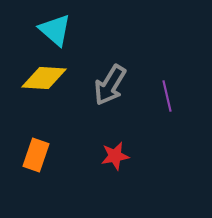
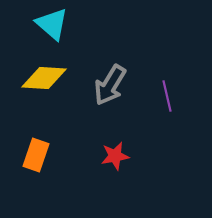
cyan triangle: moved 3 px left, 6 px up
